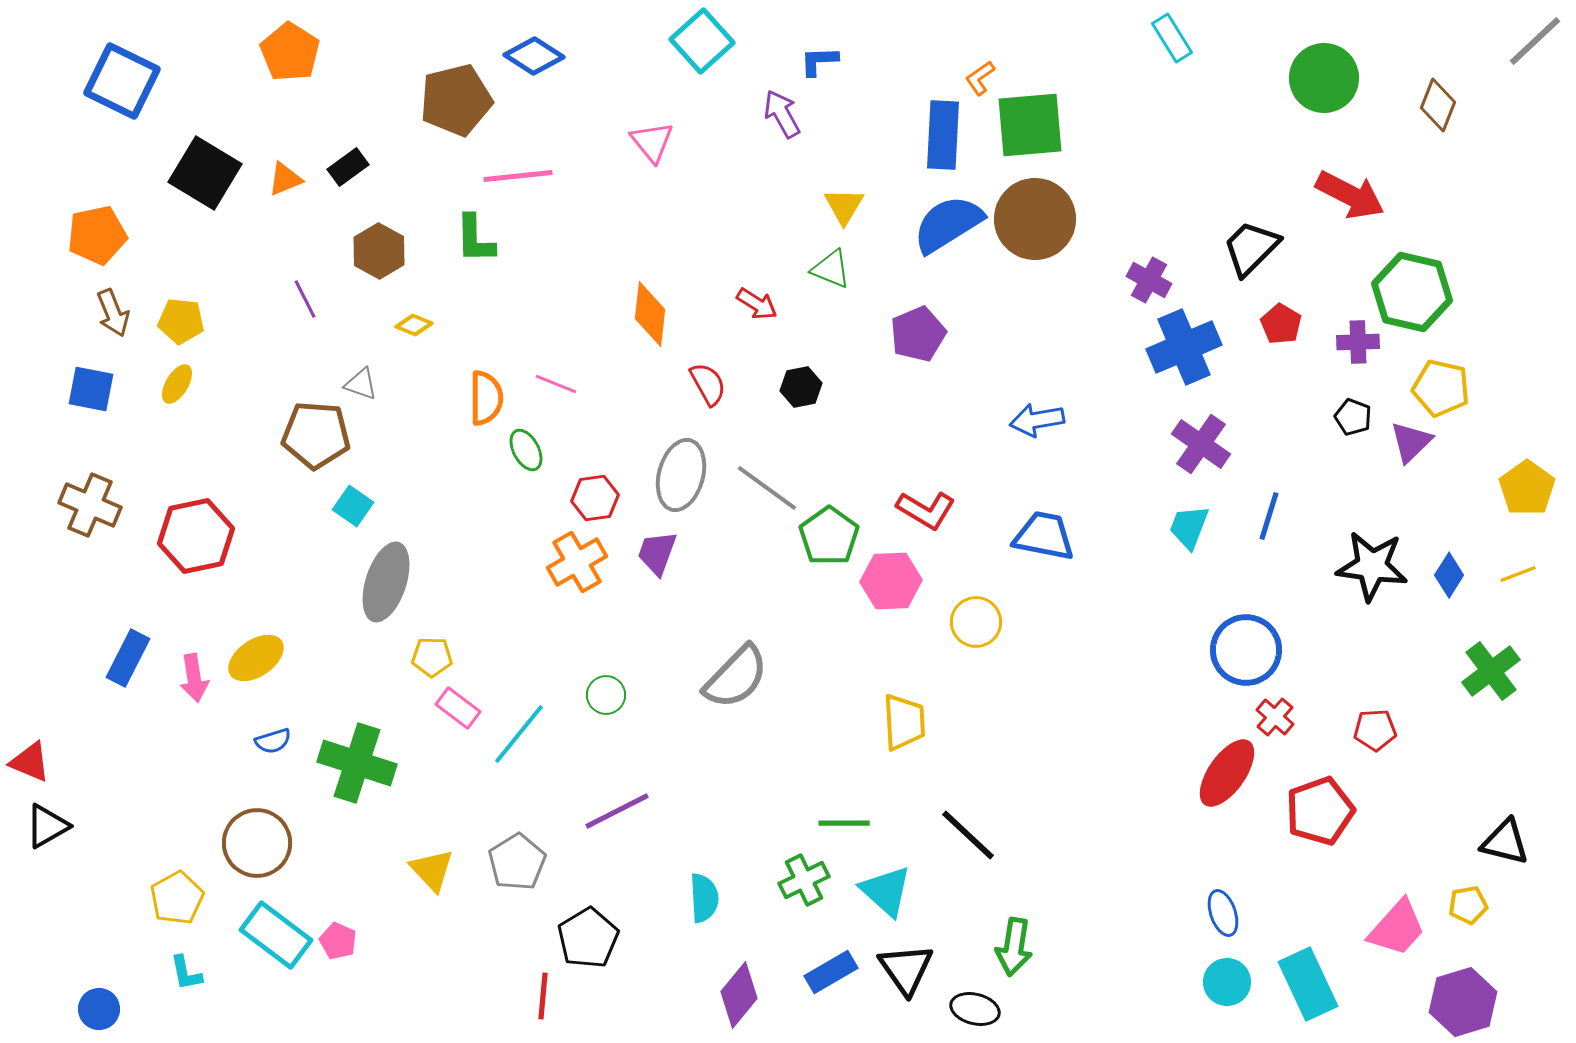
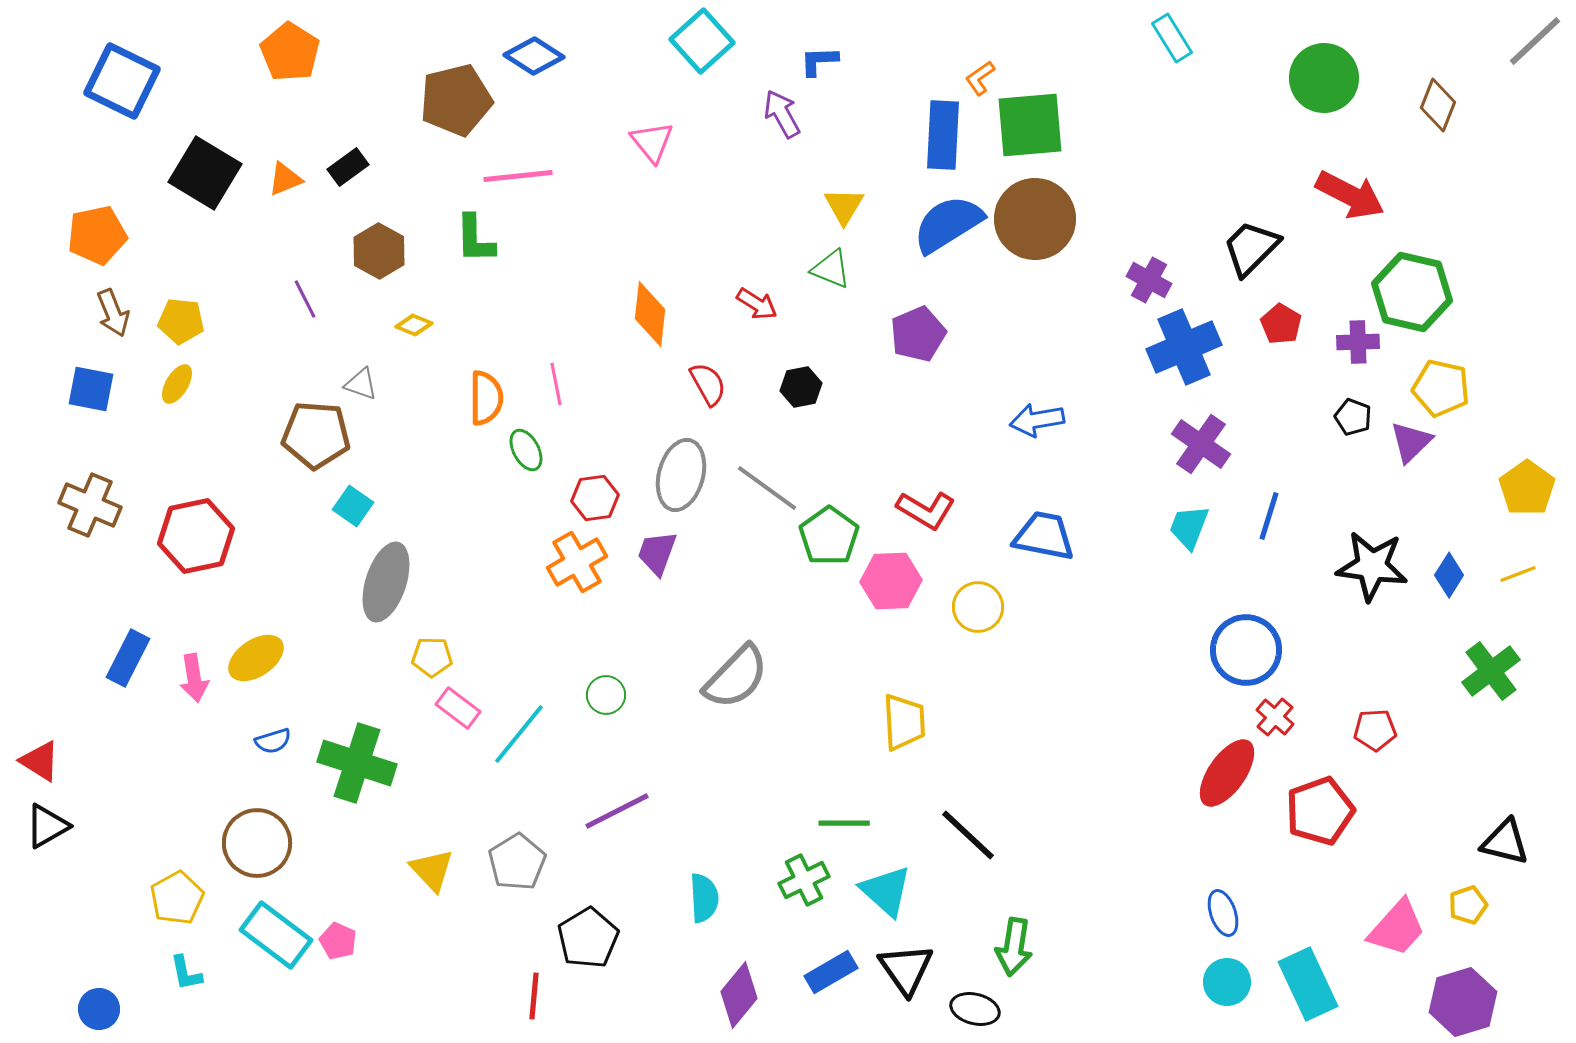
pink line at (556, 384): rotated 57 degrees clockwise
yellow circle at (976, 622): moved 2 px right, 15 px up
red triangle at (30, 762): moved 10 px right, 1 px up; rotated 9 degrees clockwise
yellow pentagon at (1468, 905): rotated 9 degrees counterclockwise
red line at (543, 996): moved 9 px left
